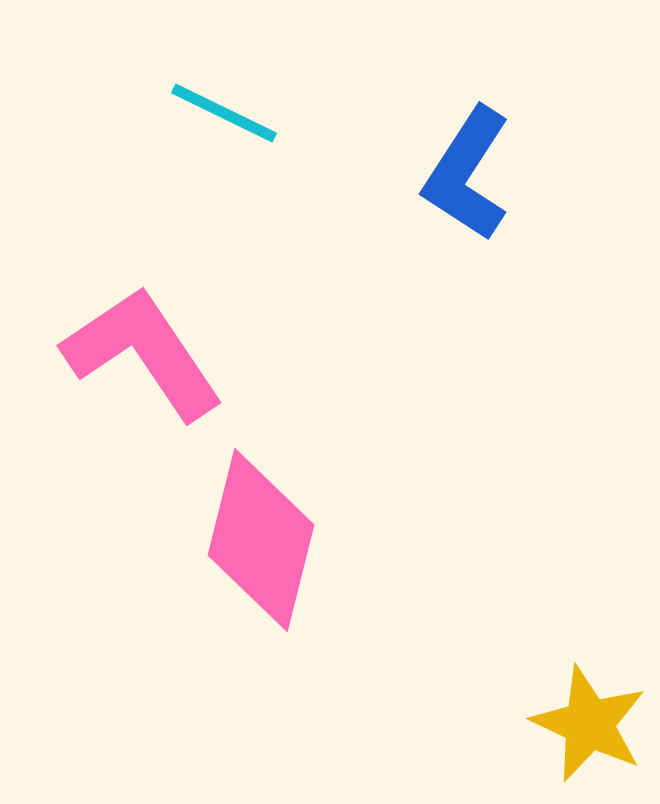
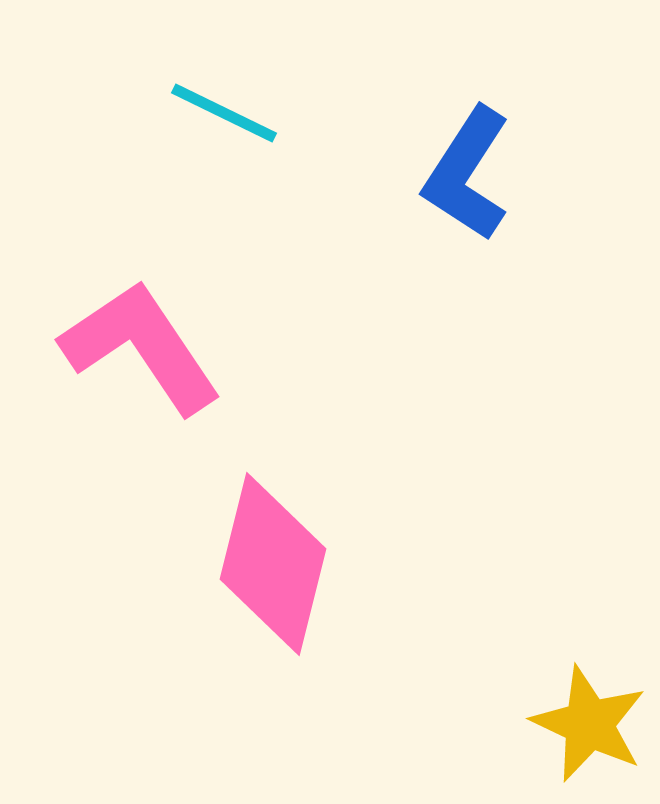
pink L-shape: moved 2 px left, 6 px up
pink diamond: moved 12 px right, 24 px down
